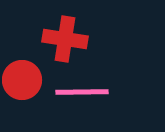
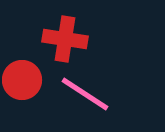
pink line: moved 3 px right, 2 px down; rotated 34 degrees clockwise
